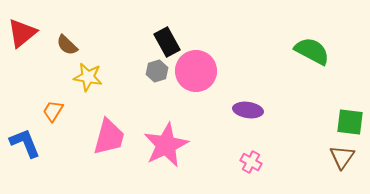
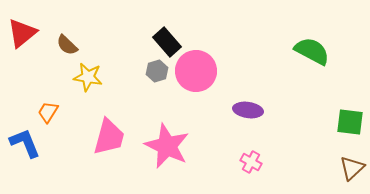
black rectangle: rotated 12 degrees counterclockwise
orange trapezoid: moved 5 px left, 1 px down
pink star: moved 1 px right, 1 px down; rotated 21 degrees counterclockwise
brown triangle: moved 10 px right, 11 px down; rotated 12 degrees clockwise
